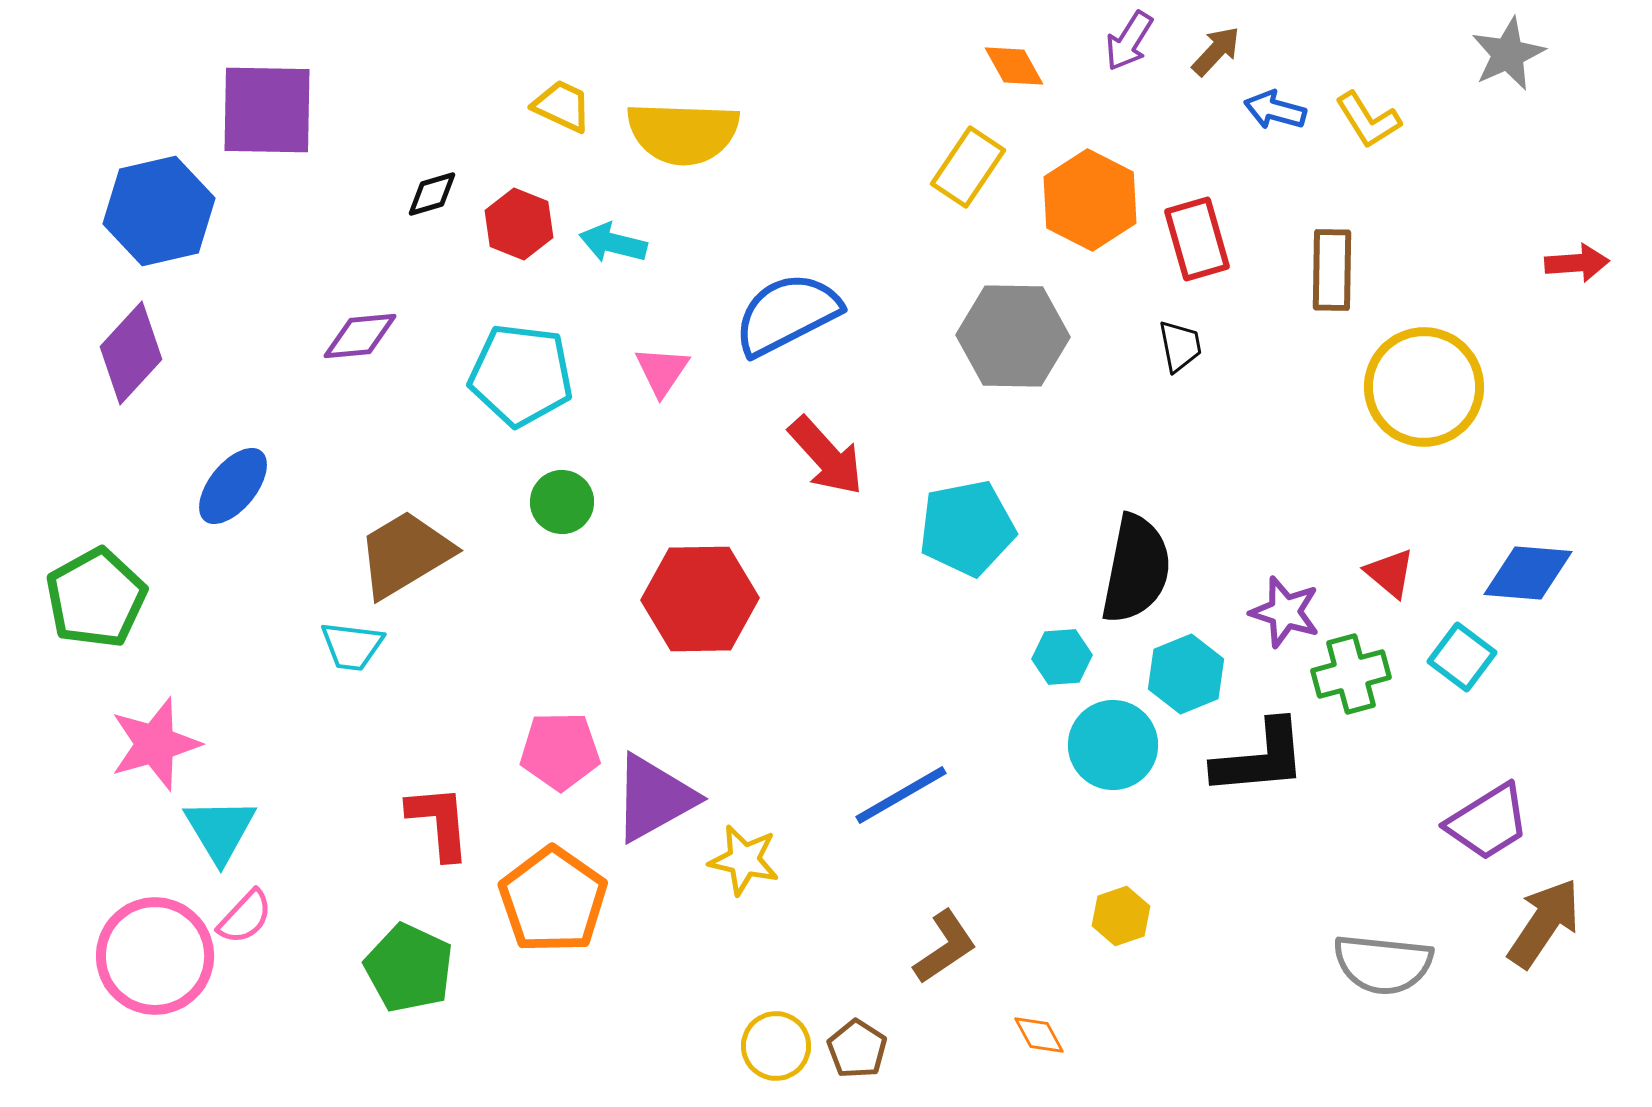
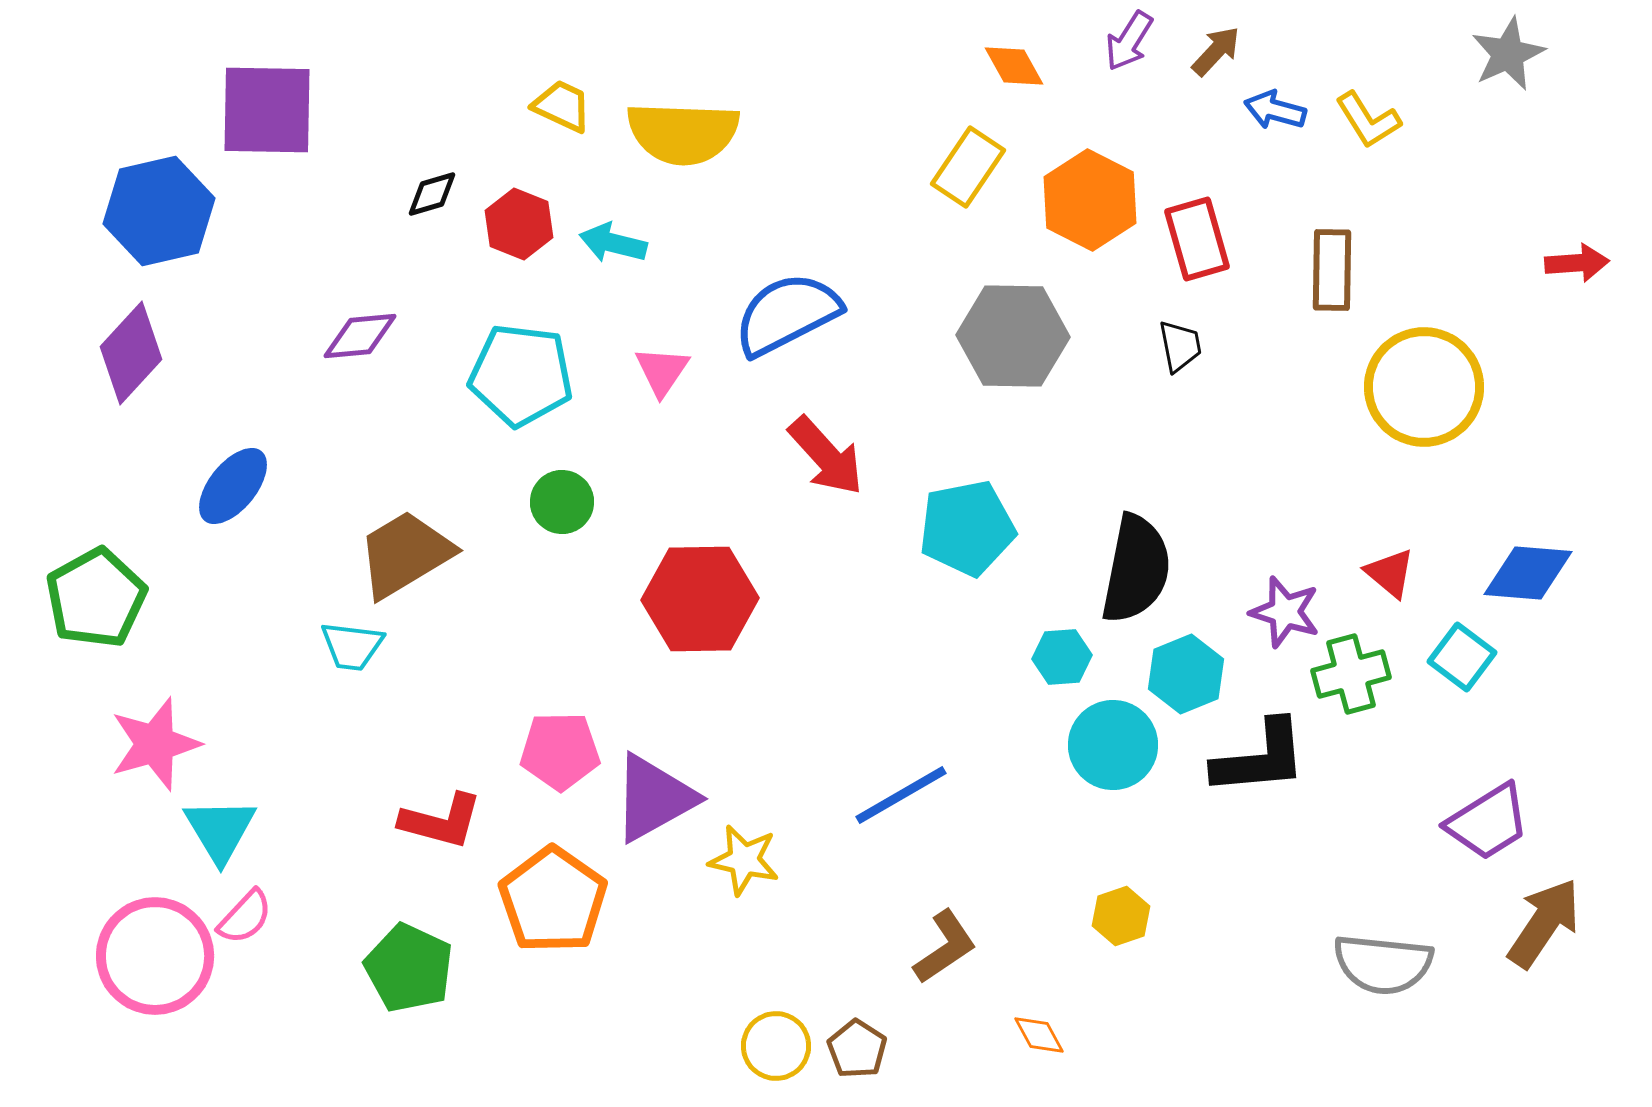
red L-shape at (439, 822): moved 2 px right, 1 px up; rotated 110 degrees clockwise
